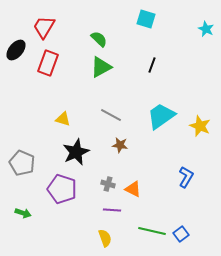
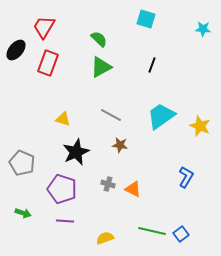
cyan star: moved 3 px left; rotated 21 degrees counterclockwise
purple line: moved 47 px left, 11 px down
yellow semicircle: rotated 90 degrees counterclockwise
